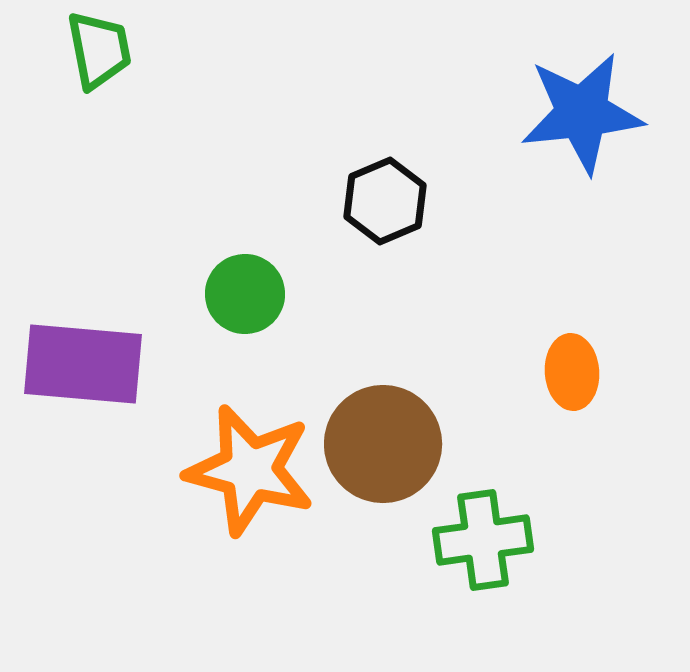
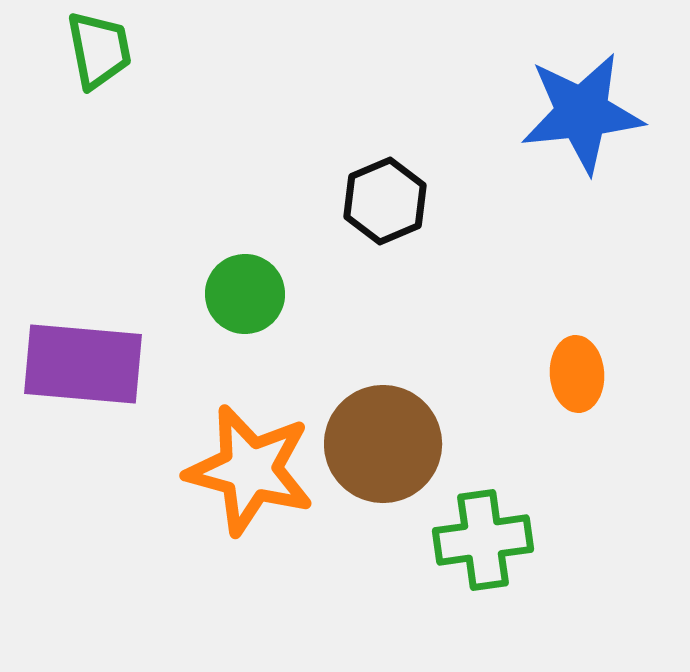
orange ellipse: moved 5 px right, 2 px down
